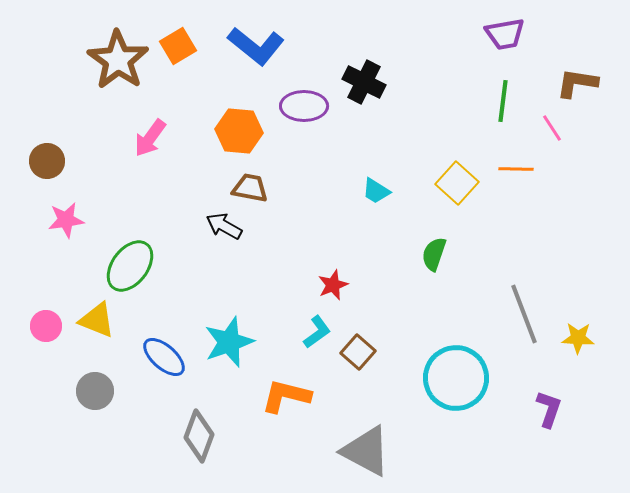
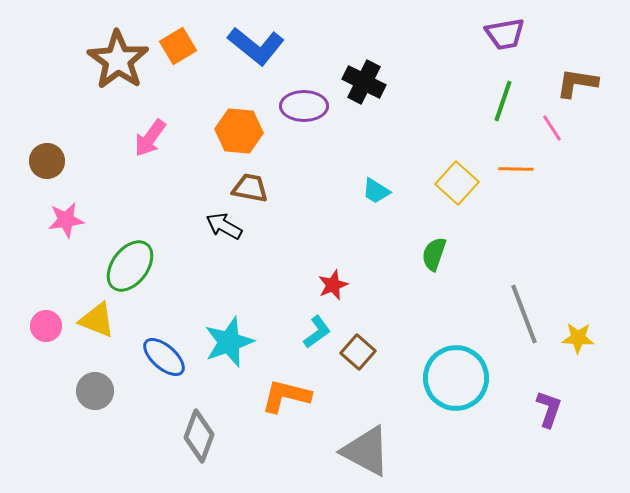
green line: rotated 12 degrees clockwise
